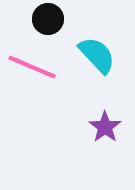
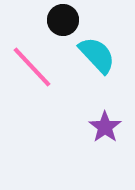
black circle: moved 15 px right, 1 px down
pink line: rotated 24 degrees clockwise
